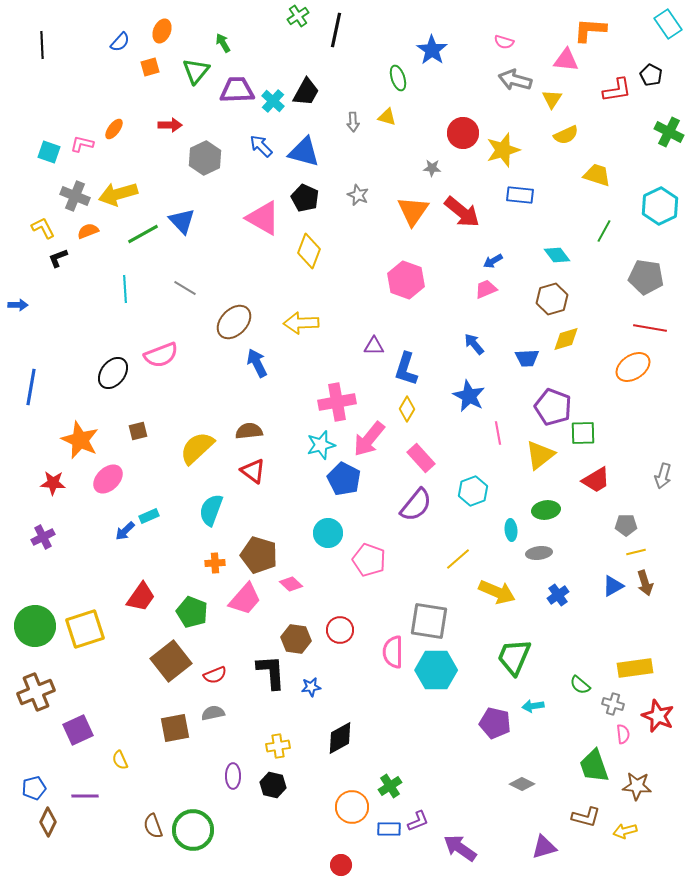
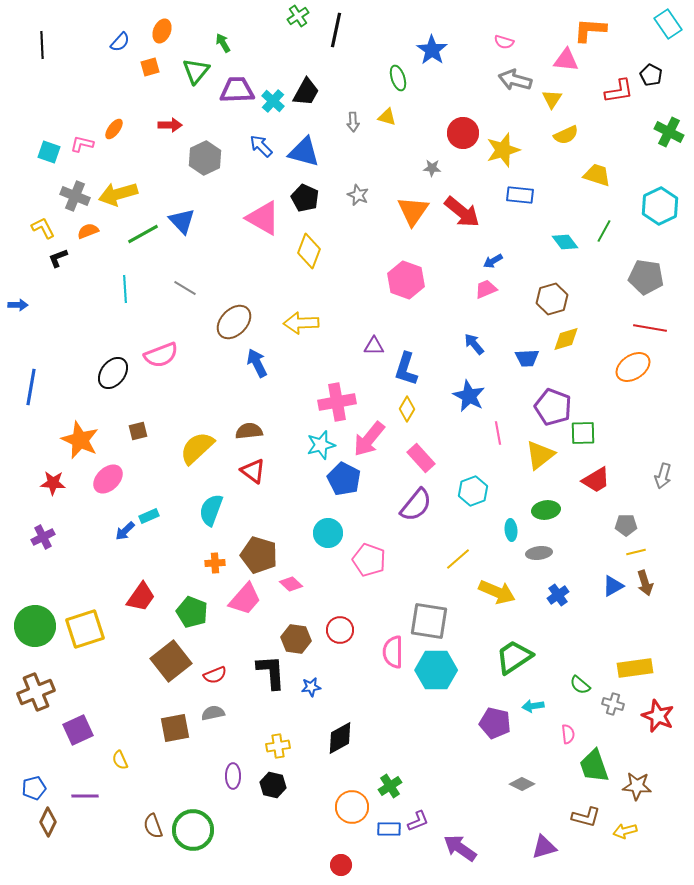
red L-shape at (617, 90): moved 2 px right, 1 px down
cyan diamond at (557, 255): moved 8 px right, 13 px up
green trapezoid at (514, 657): rotated 33 degrees clockwise
pink semicircle at (623, 734): moved 55 px left
